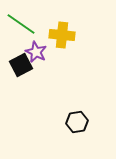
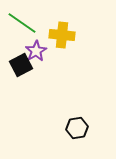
green line: moved 1 px right, 1 px up
purple star: moved 1 px up; rotated 15 degrees clockwise
black hexagon: moved 6 px down
